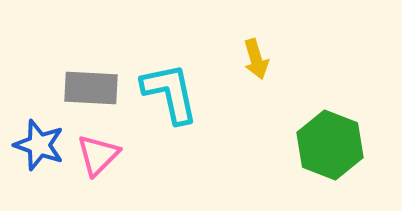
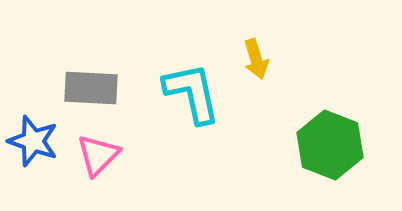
cyan L-shape: moved 22 px right
blue star: moved 6 px left, 4 px up
